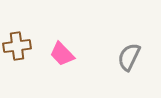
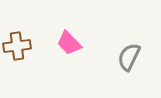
pink trapezoid: moved 7 px right, 11 px up
